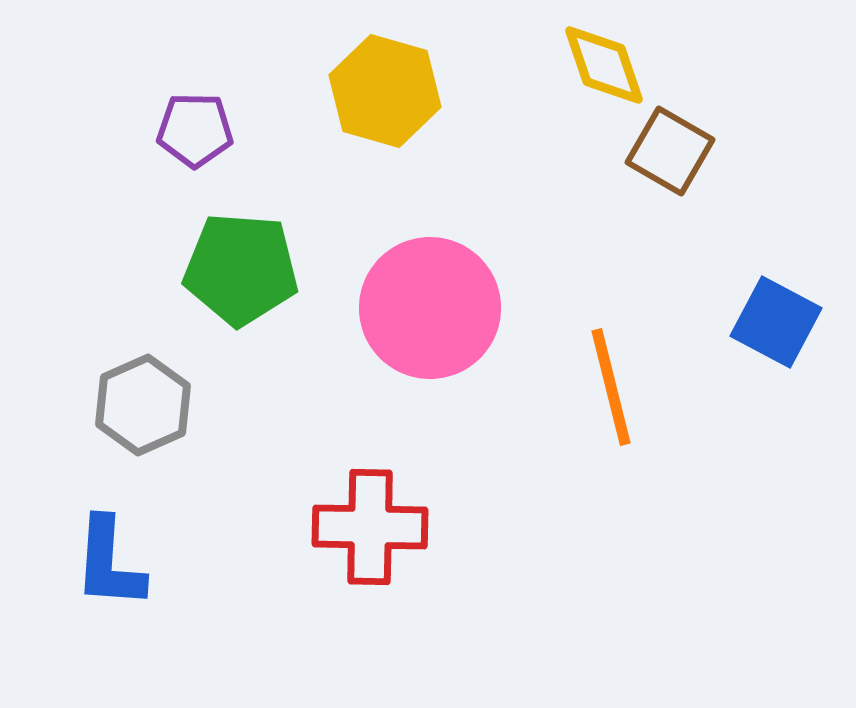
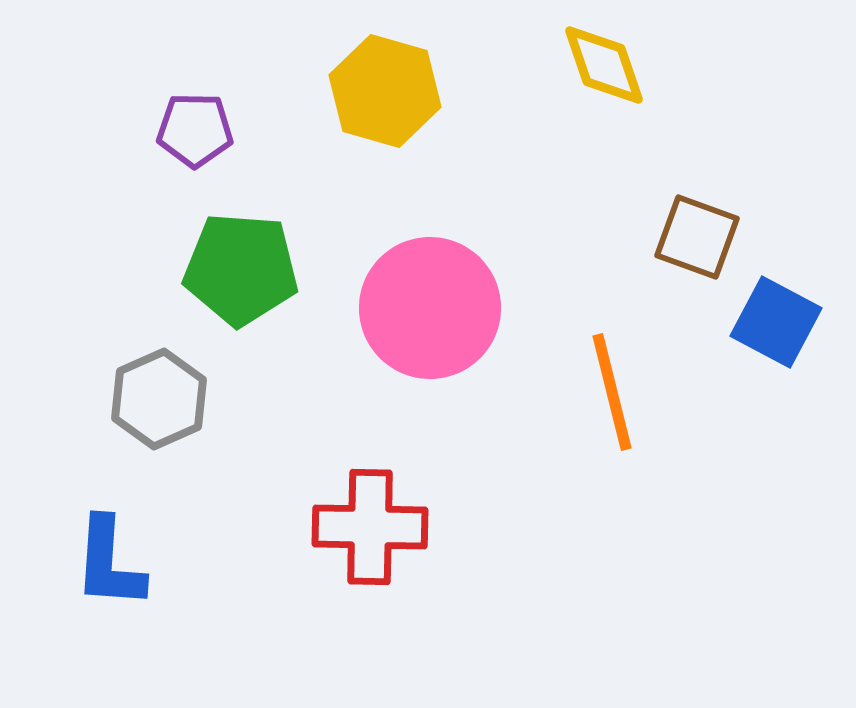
brown square: moved 27 px right, 86 px down; rotated 10 degrees counterclockwise
orange line: moved 1 px right, 5 px down
gray hexagon: moved 16 px right, 6 px up
